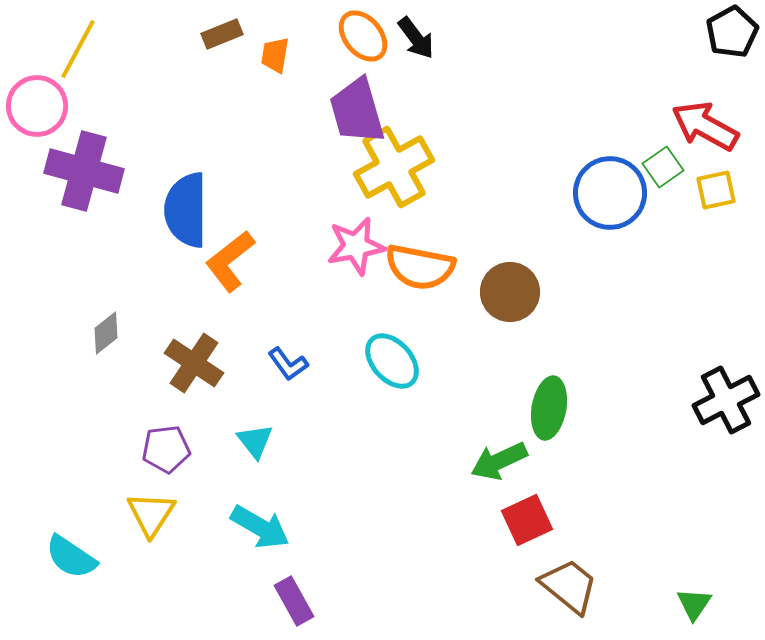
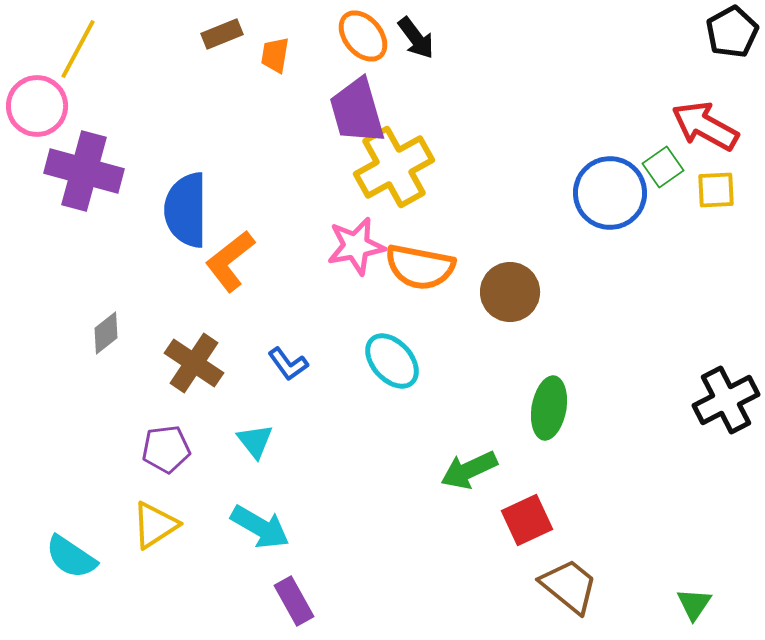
yellow square: rotated 9 degrees clockwise
green arrow: moved 30 px left, 9 px down
yellow triangle: moved 4 px right, 11 px down; rotated 24 degrees clockwise
